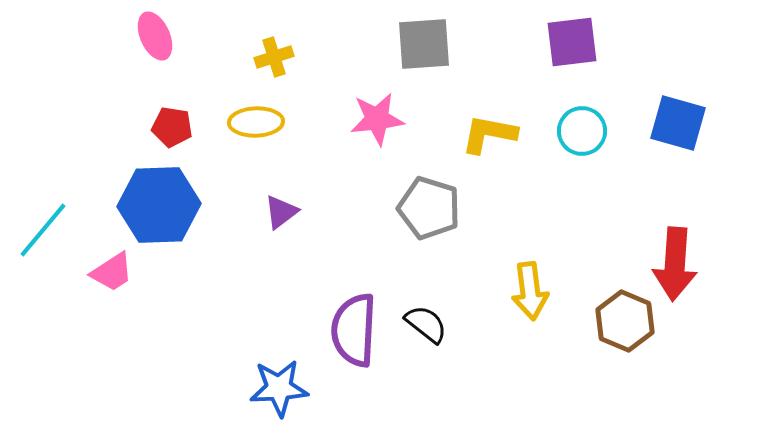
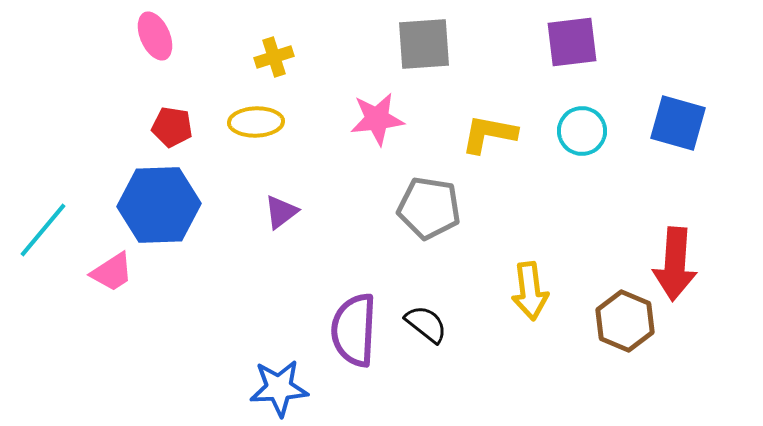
gray pentagon: rotated 8 degrees counterclockwise
